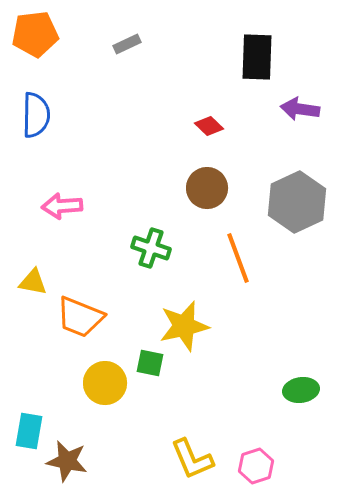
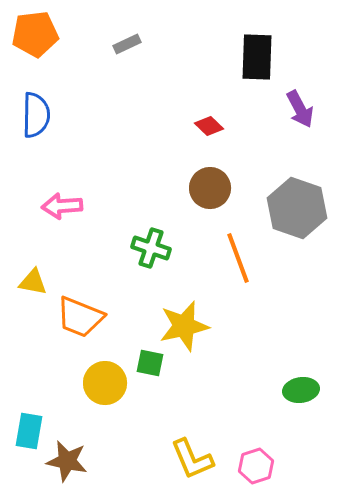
purple arrow: rotated 126 degrees counterclockwise
brown circle: moved 3 px right
gray hexagon: moved 6 px down; rotated 16 degrees counterclockwise
